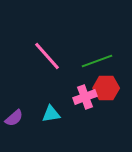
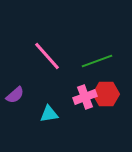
red hexagon: moved 6 px down
cyan triangle: moved 2 px left
purple semicircle: moved 1 px right, 23 px up
